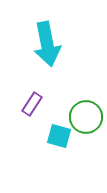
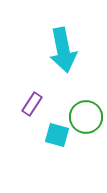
cyan arrow: moved 16 px right, 6 px down
cyan square: moved 2 px left, 1 px up
